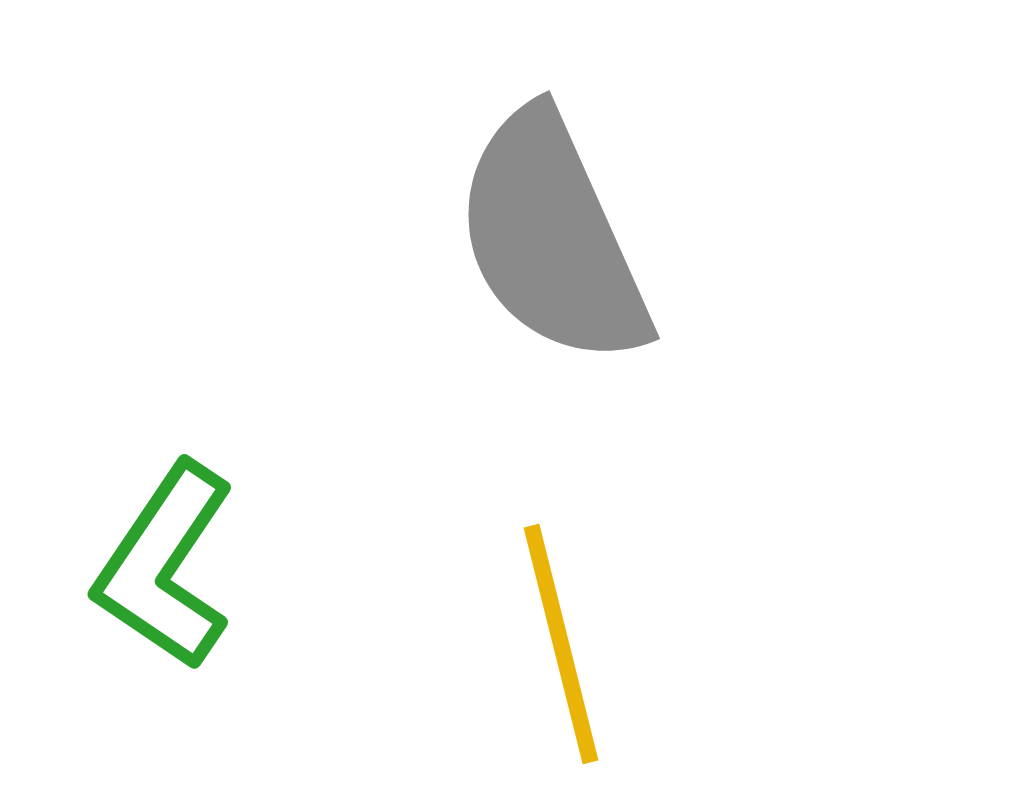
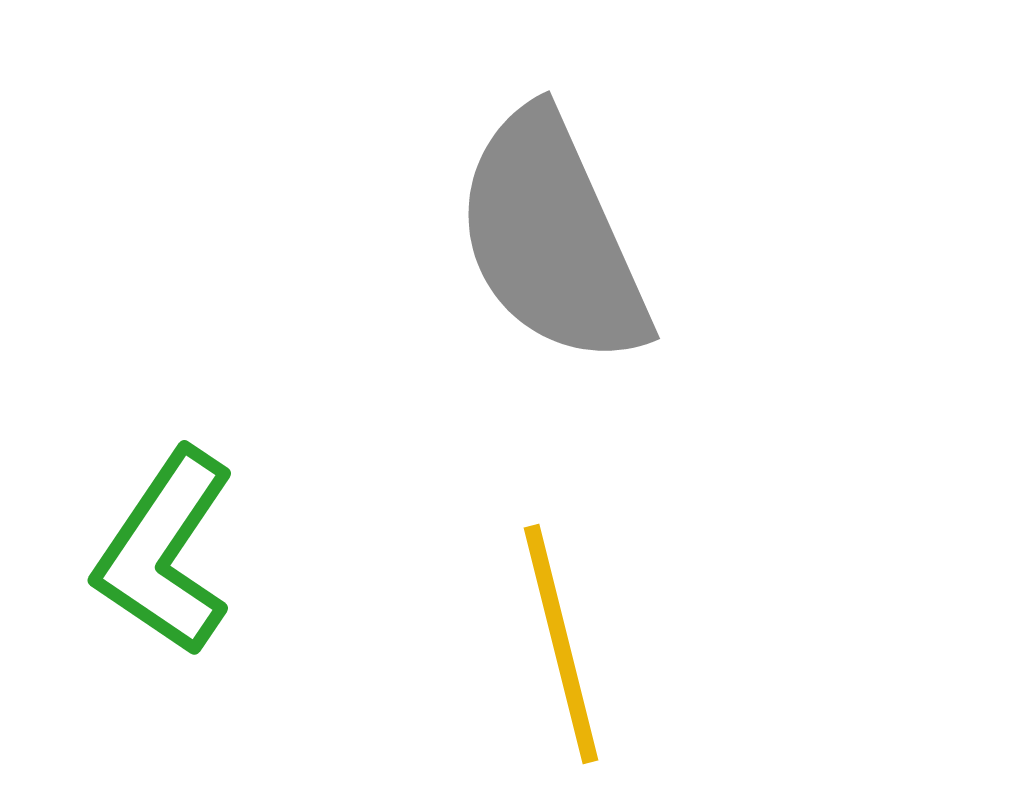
green L-shape: moved 14 px up
